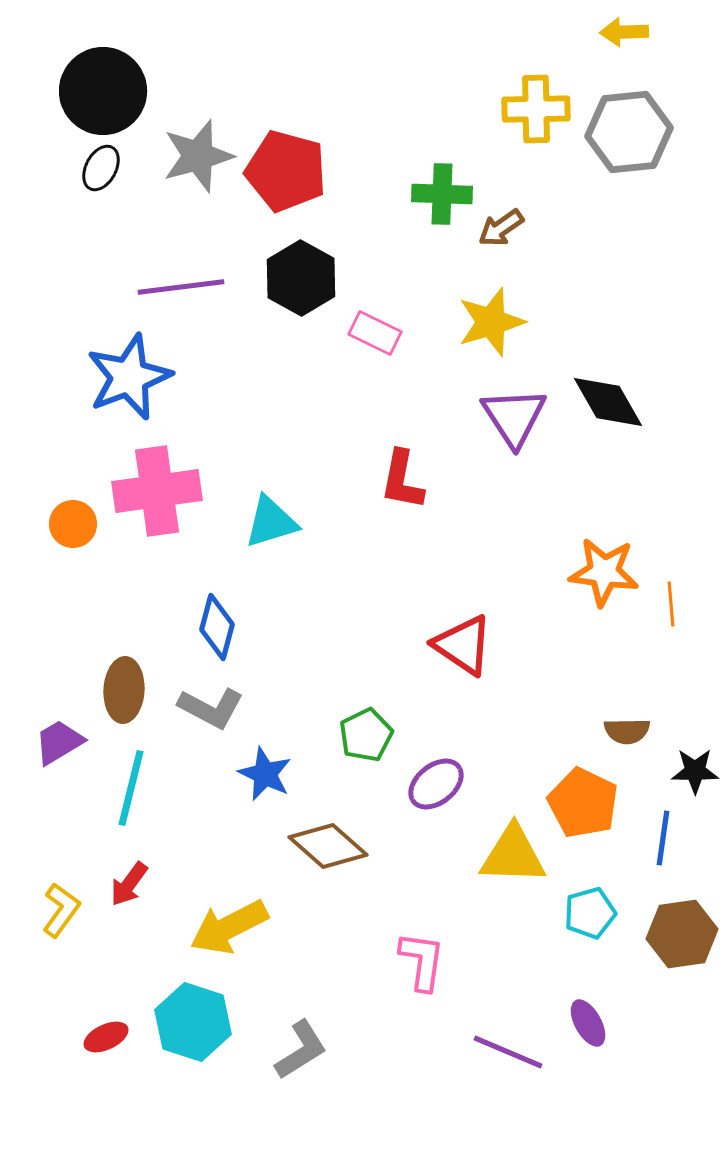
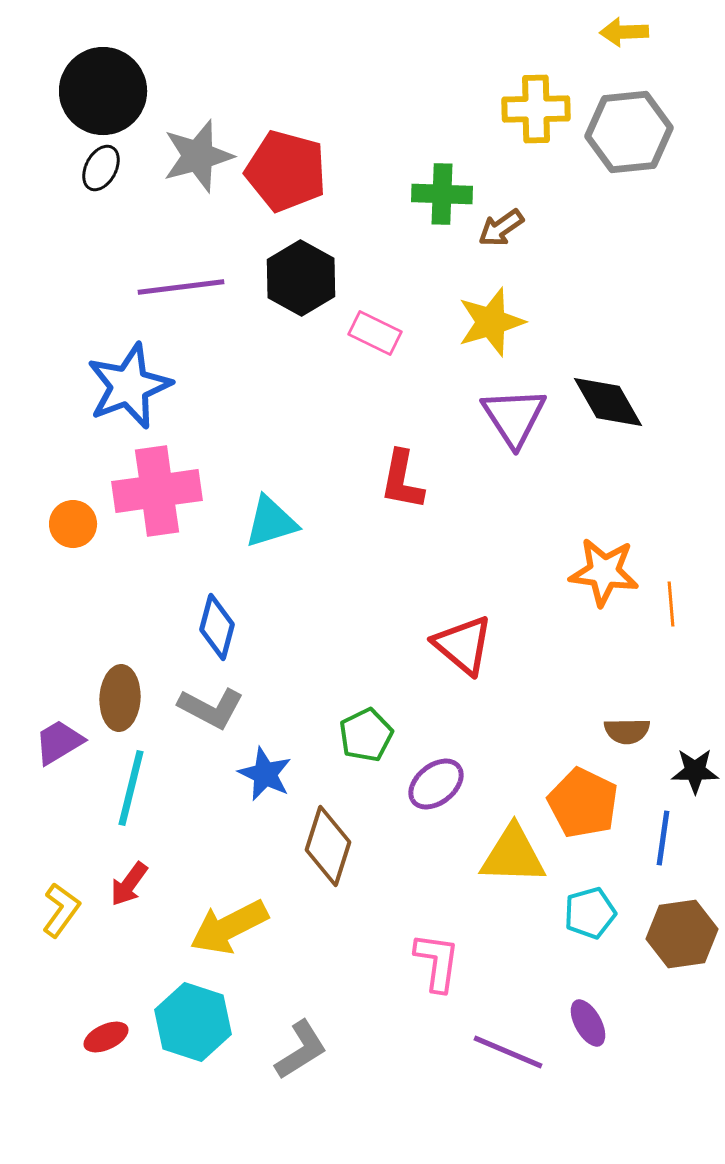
blue star at (129, 377): moved 9 px down
red triangle at (463, 645): rotated 6 degrees clockwise
brown ellipse at (124, 690): moved 4 px left, 8 px down
brown diamond at (328, 846): rotated 66 degrees clockwise
pink L-shape at (422, 961): moved 15 px right, 1 px down
